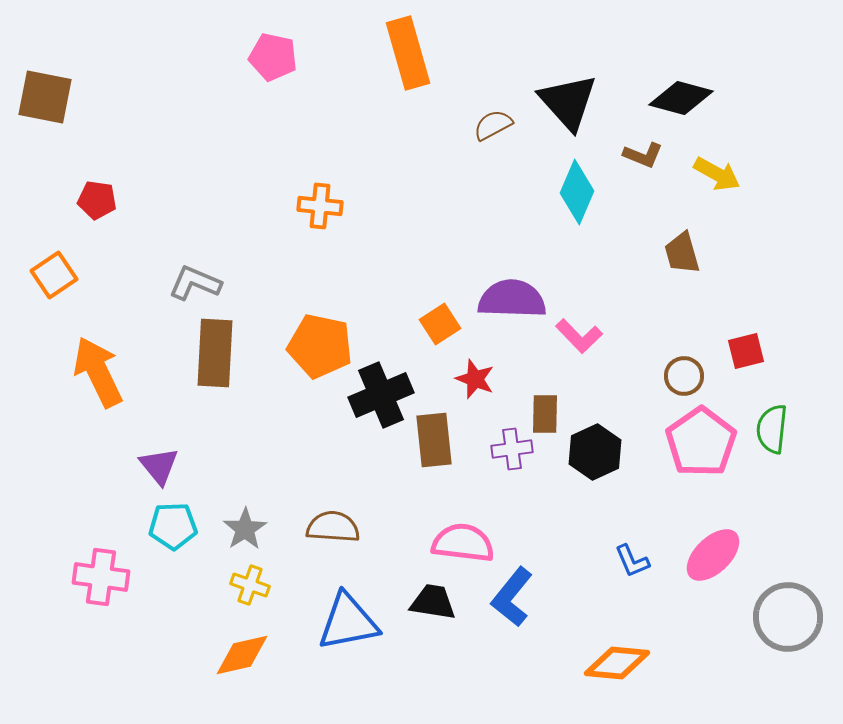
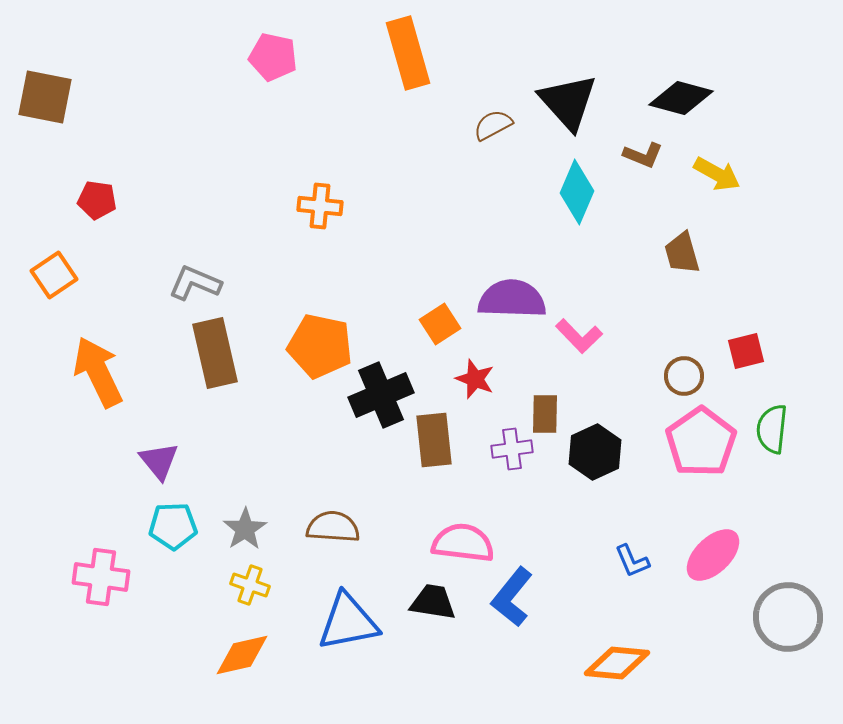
brown rectangle at (215, 353): rotated 16 degrees counterclockwise
purple triangle at (159, 466): moved 5 px up
